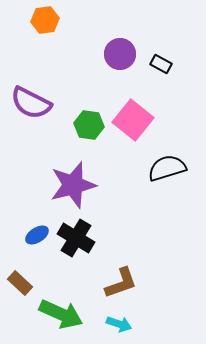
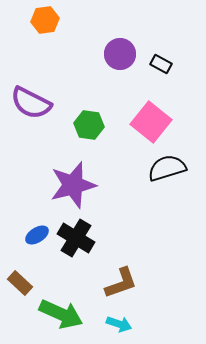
pink square: moved 18 px right, 2 px down
